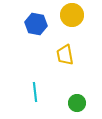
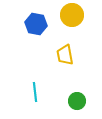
green circle: moved 2 px up
